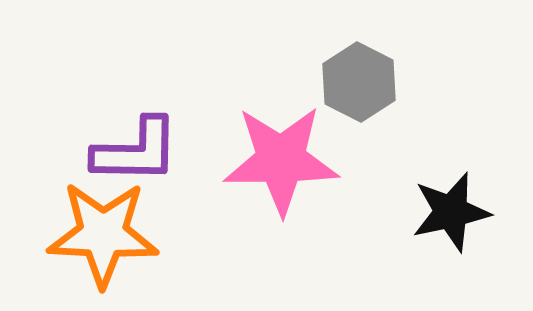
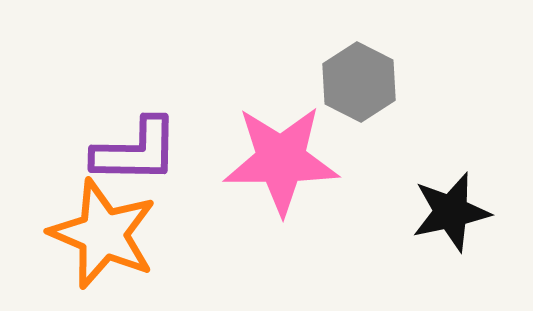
orange star: rotated 20 degrees clockwise
